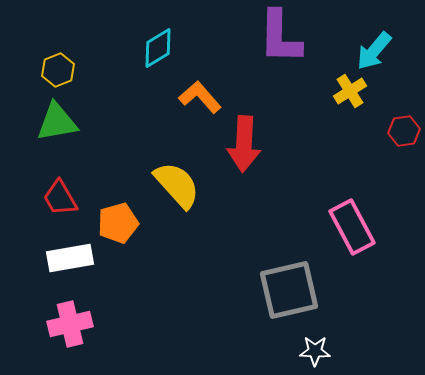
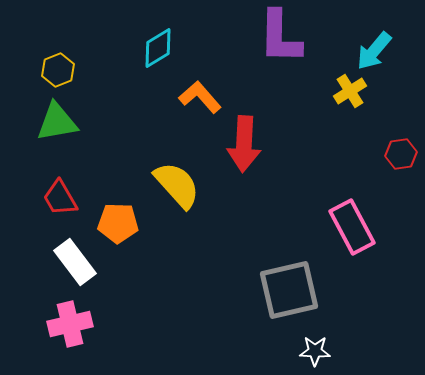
red hexagon: moved 3 px left, 23 px down
orange pentagon: rotated 18 degrees clockwise
white rectangle: moved 5 px right, 4 px down; rotated 63 degrees clockwise
